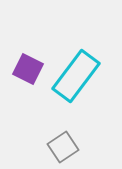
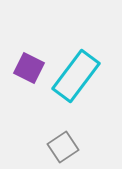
purple square: moved 1 px right, 1 px up
